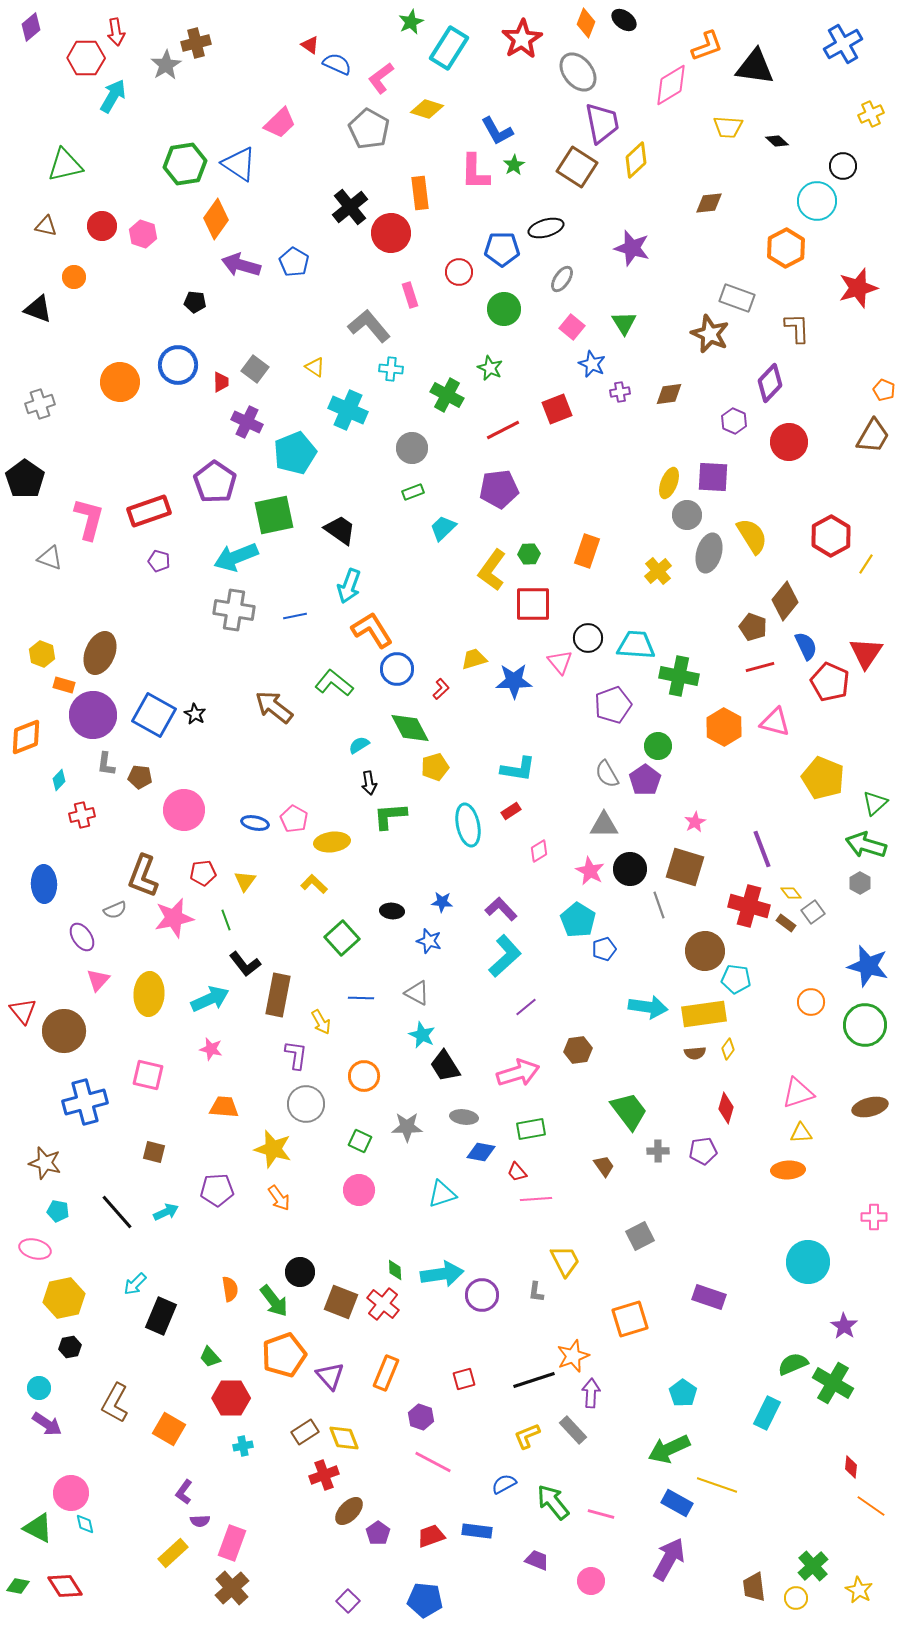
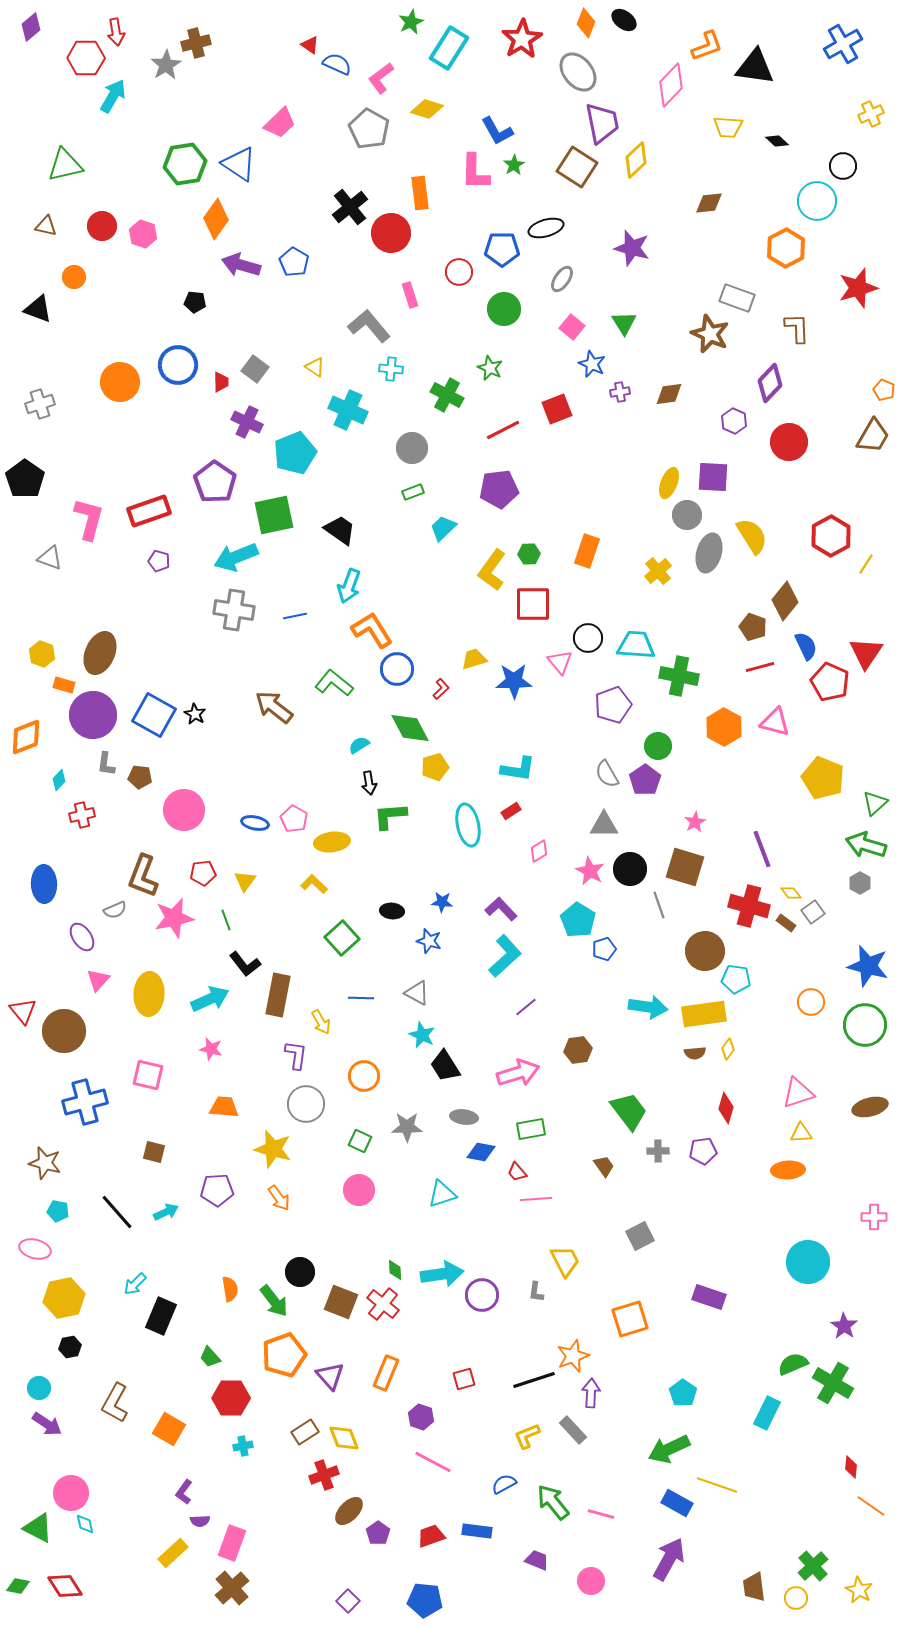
pink diamond at (671, 85): rotated 15 degrees counterclockwise
